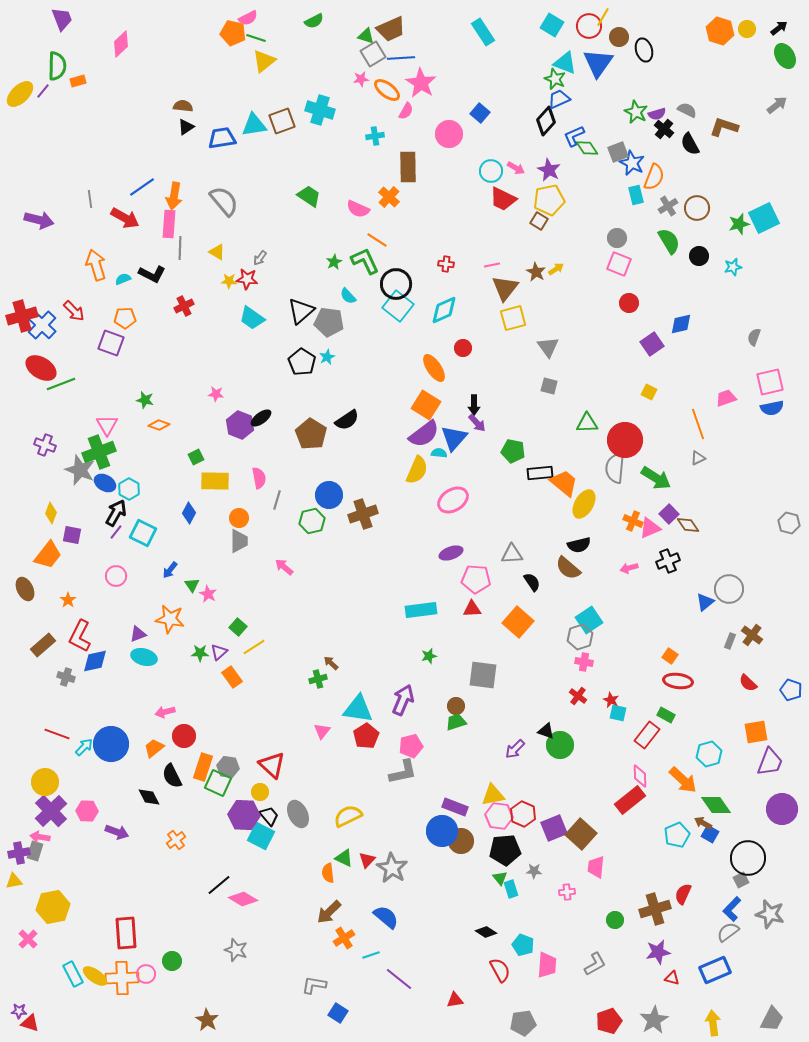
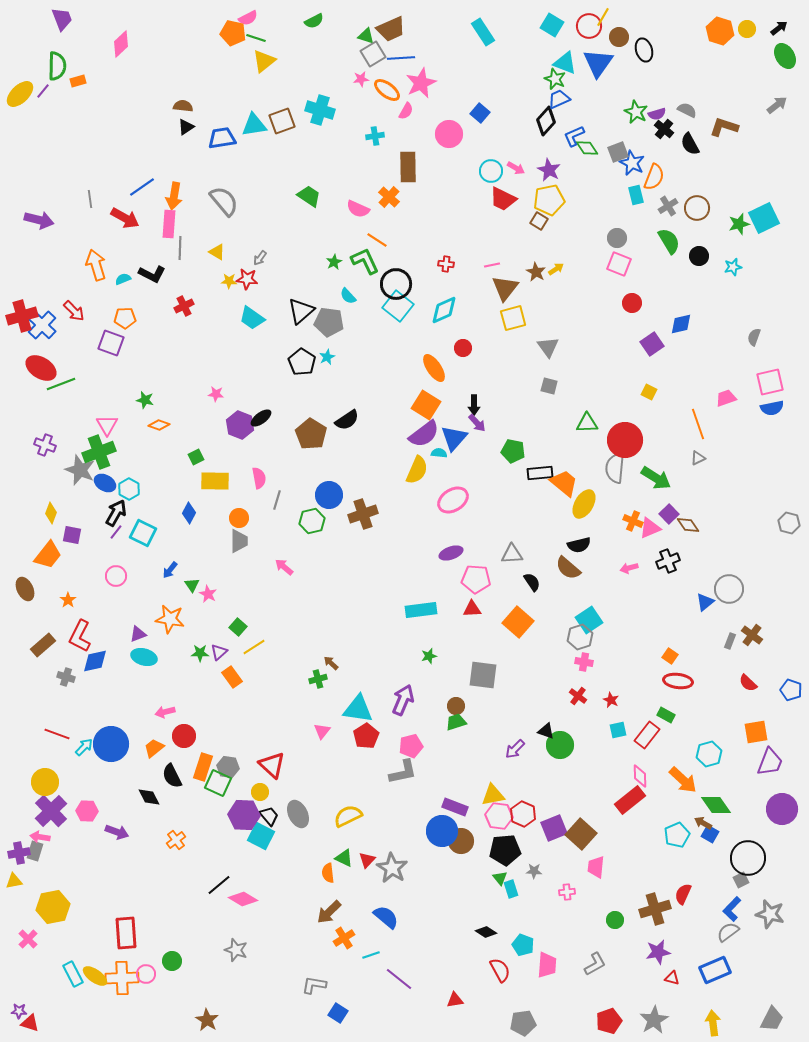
pink star at (421, 83): rotated 16 degrees clockwise
red circle at (629, 303): moved 3 px right
cyan square at (618, 713): moved 17 px down; rotated 24 degrees counterclockwise
